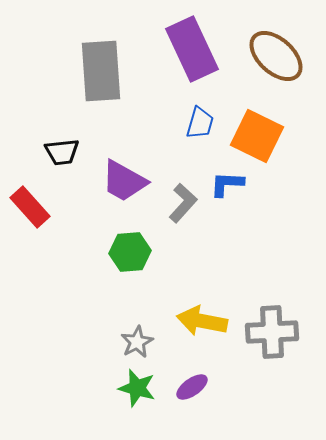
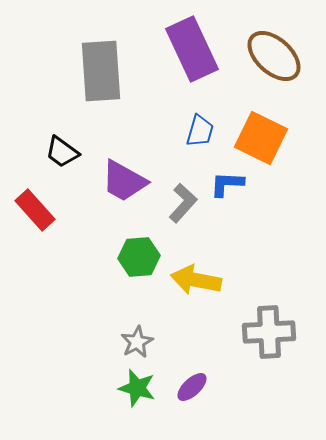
brown ellipse: moved 2 px left
blue trapezoid: moved 8 px down
orange square: moved 4 px right, 2 px down
black trapezoid: rotated 42 degrees clockwise
red rectangle: moved 5 px right, 3 px down
green hexagon: moved 9 px right, 5 px down
yellow arrow: moved 6 px left, 41 px up
gray cross: moved 3 px left
purple ellipse: rotated 8 degrees counterclockwise
